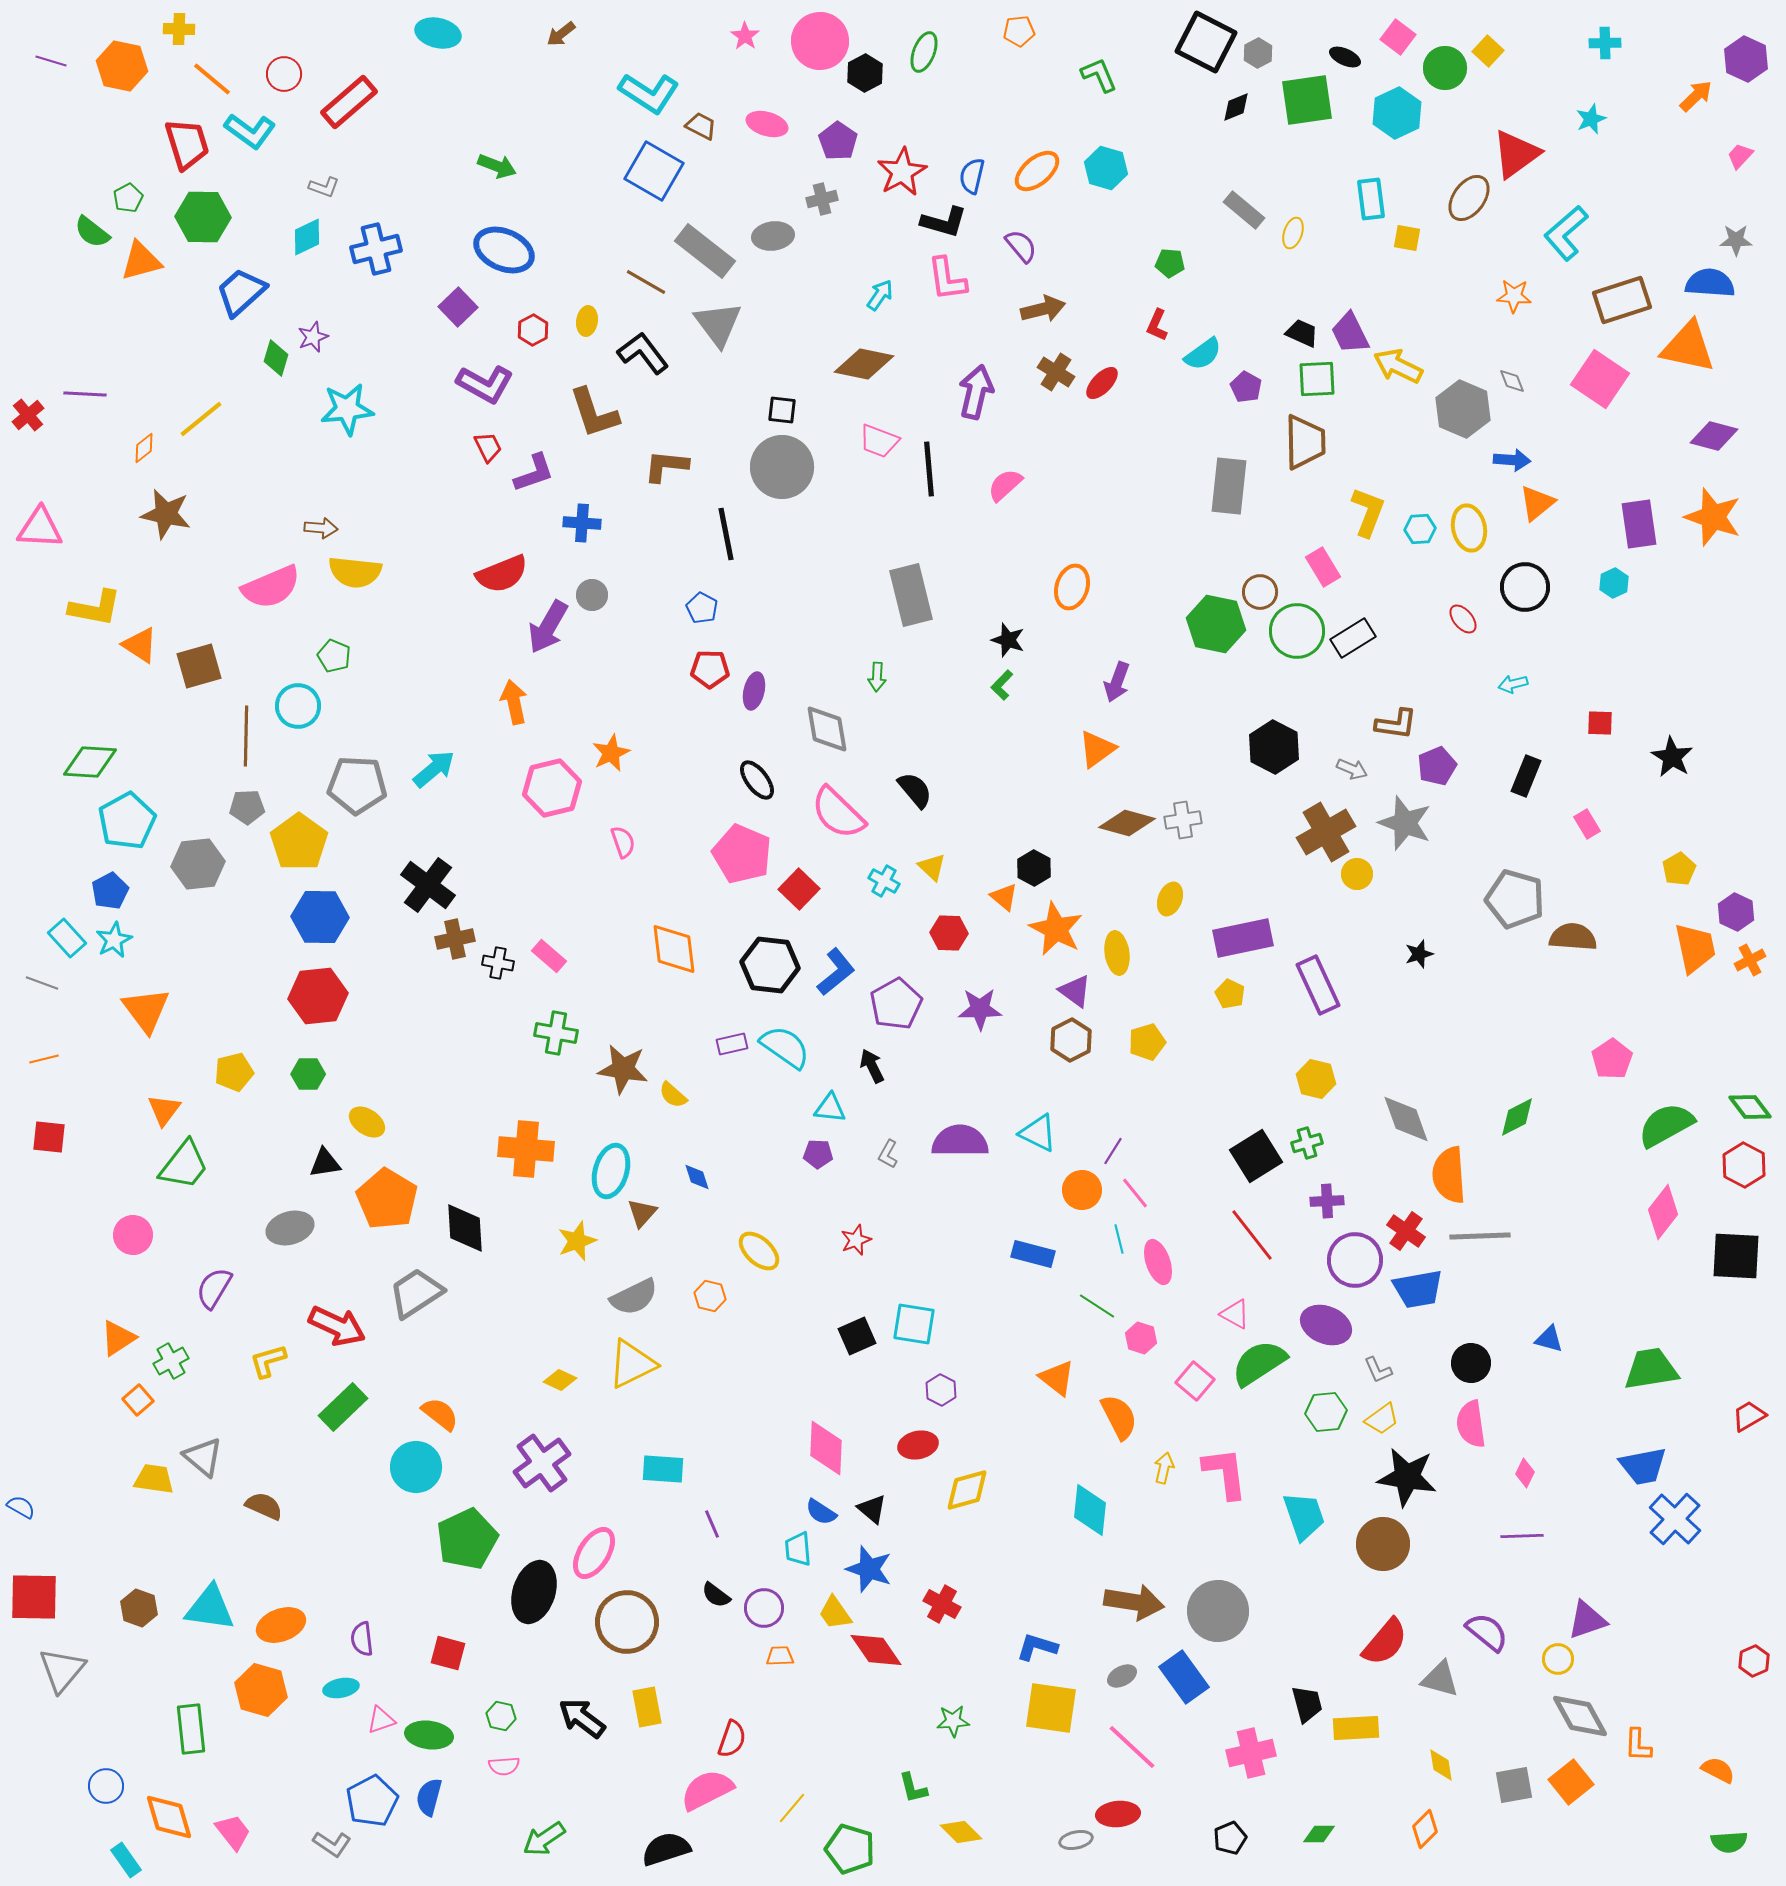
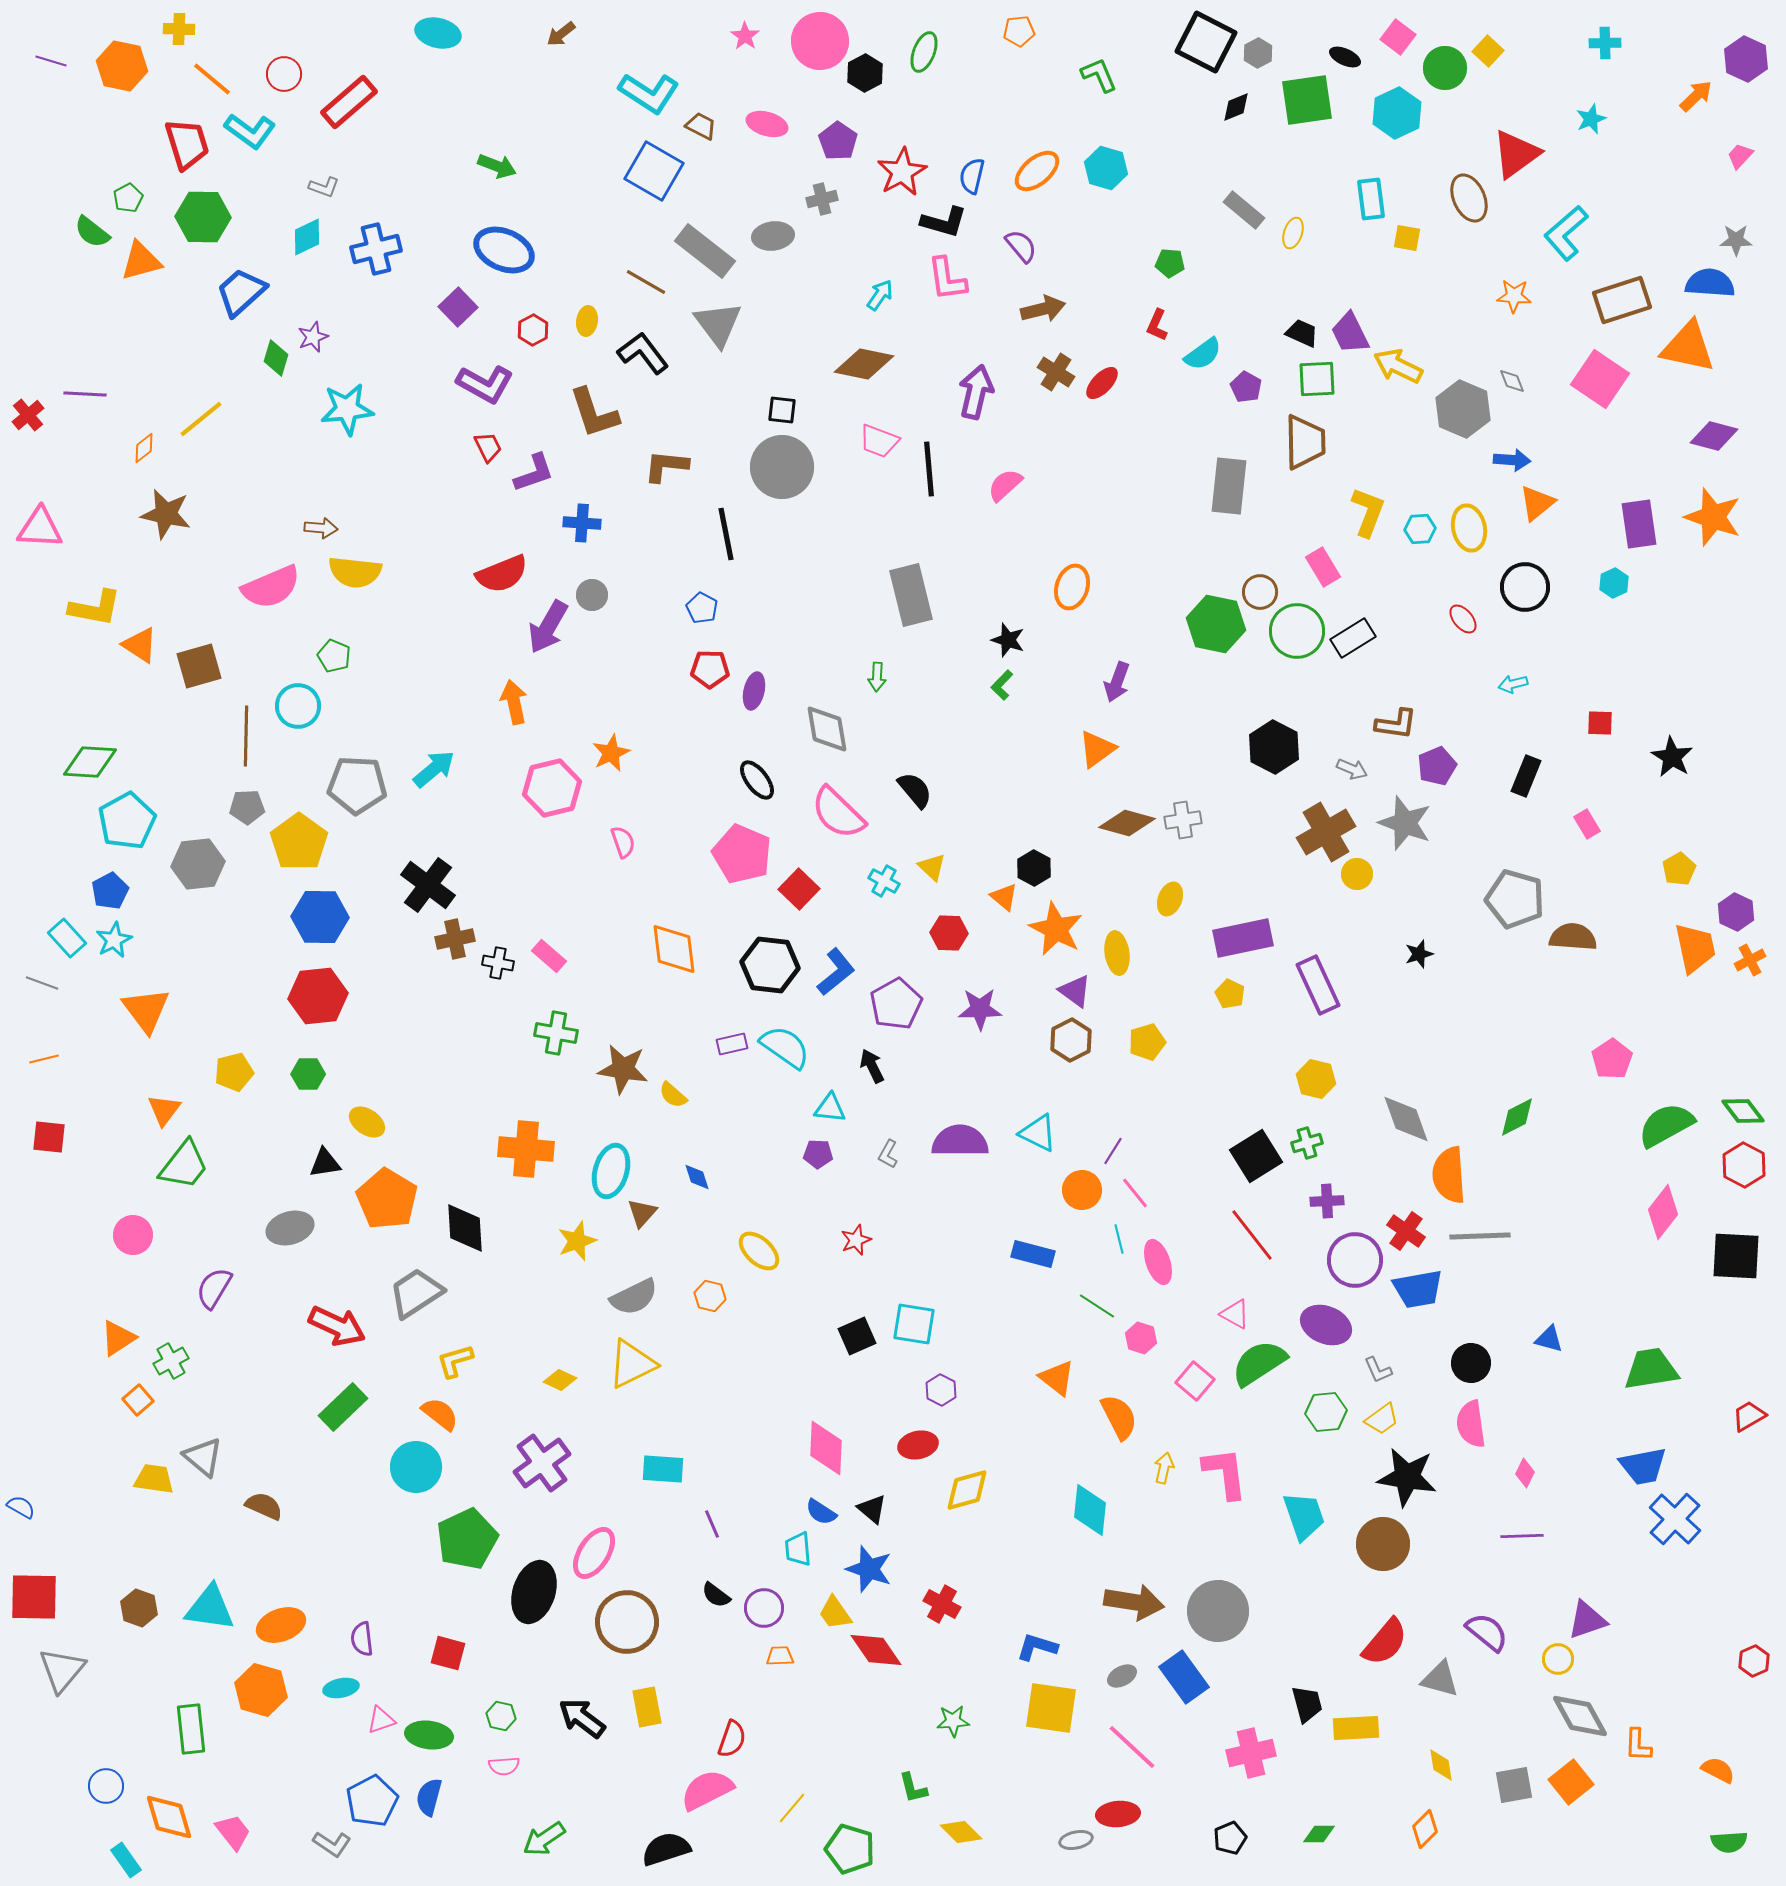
brown ellipse at (1469, 198): rotated 60 degrees counterclockwise
green diamond at (1750, 1107): moved 7 px left, 4 px down
yellow L-shape at (268, 1361): moved 187 px right
